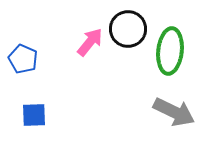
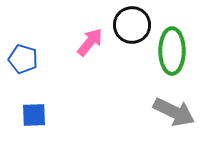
black circle: moved 4 px right, 4 px up
green ellipse: moved 2 px right; rotated 6 degrees counterclockwise
blue pentagon: rotated 8 degrees counterclockwise
